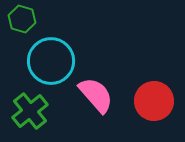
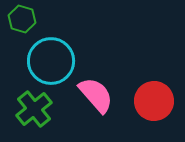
green cross: moved 4 px right, 2 px up
